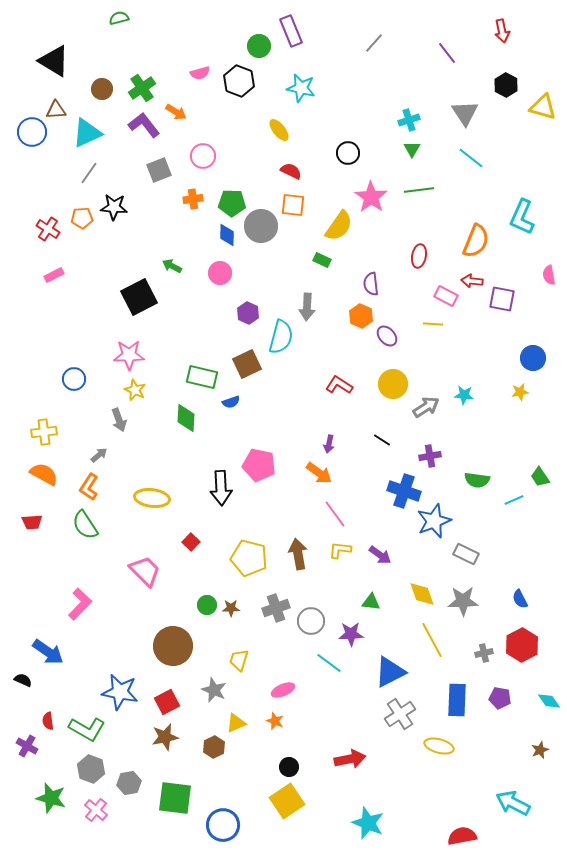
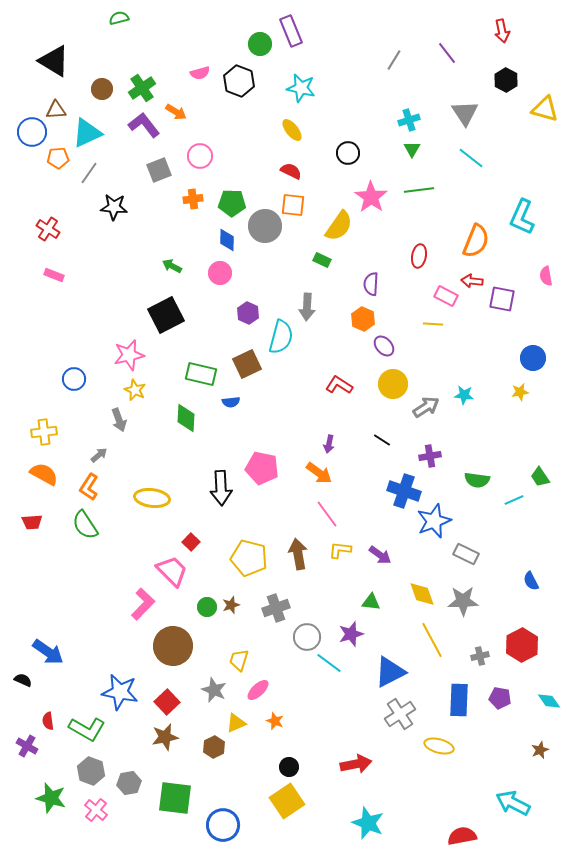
gray line at (374, 43): moved 20 px right, 17 px down; rotated 10 degrees counterclockwise
green circle at (259, 46): moved 1 px right, 2 px up
black hexagon at (506, 85): moved 5 px up
yellow triangle at (543, 107): moved 2 px right, 2 px down
yellow ellipse at (279, 130): moved 13 px right
pink circle at (203, 156): moved 3 px left
orange pentagon at (82, 218): moved 24 px left, 60 px up
gray circle at (261, 226): moved 4 px right
blue diamond at (227, 235): moved 5 px down
pink rectangle at (54, 275): rotated 48 degrees clockwise
pink semicircle at (549, 275): moved 3 px left, 1 px down
purple semicircle at (371, 284): rotated 10 degrees clockwise
black square at (139, 297): moved 27 px right, 18 px down
orange hexagon at (361, 316): moved 2 px right, 3 px down
purple ellipse at (387, 336): moved 3 px left, 10 px down
pink star at (129, 355): rotated 12 degrees counterclockwise
green rectangle at (202, 377): moved 1 px left, 3 px up
blue semicircle at (231, 402): rotated 12 degrees clockwise
pink pentagon at (259, 465): moved 3 px right, 3 px down
pink line at (335, 514): moved 8 px left
pink trapezoid at (145, 571): moved 27 px right
blue semicircle at (520, 599): moved 11 px right, 18 px up
pink L-shape at (80, 604): moved 63 px right
green circle at (207, 605): moved 2 px down
brown star at (231, 608): moved 3 px up; rotated 18 degrees counterclockwise
gray circle at (311, 621): moved 4 px left, 16 px down
purple star at (351, 634): rotated 15 degrees counterclockwise
gray cross at (484, 653): moved 4 px left, 3 px down
pink ellipse at (283, 690): moved 25 px left; rotated 20 degrees counterclockwise
blue rectangle at (457, 700): moved 2 px right
red square at (167, 702): rotated 15 degrees counterclockwise
red arrow at (350, 759): moved 6 px right, 5 px down
gray hexagon at (91, 769): moved 2 px down
